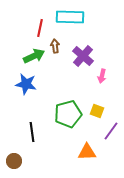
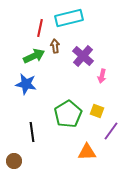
cyan rectangle: moved 1 px left, 1 px down; rotated 16 degrees counterclockwise
green pentagon: rotated 16 degrees counterclockwise
